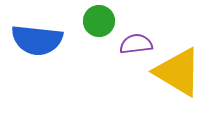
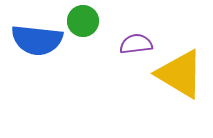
green circle: moved 16 px left
yellow triangle: moved 2 px right, 2 px down
